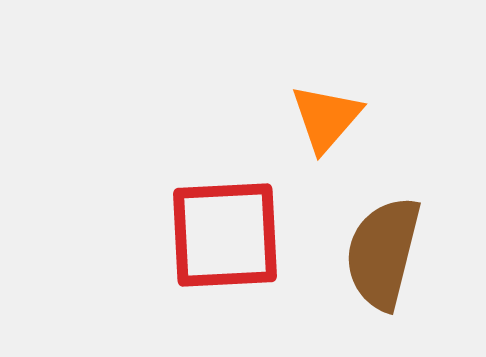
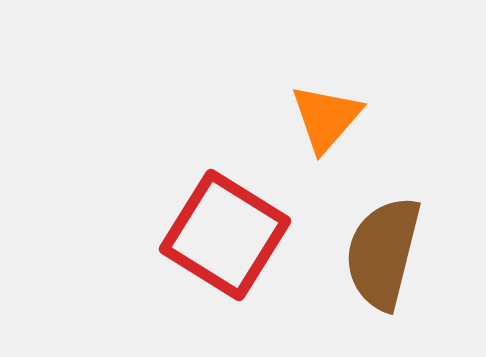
red square: rotated 35 degrees clockwise
